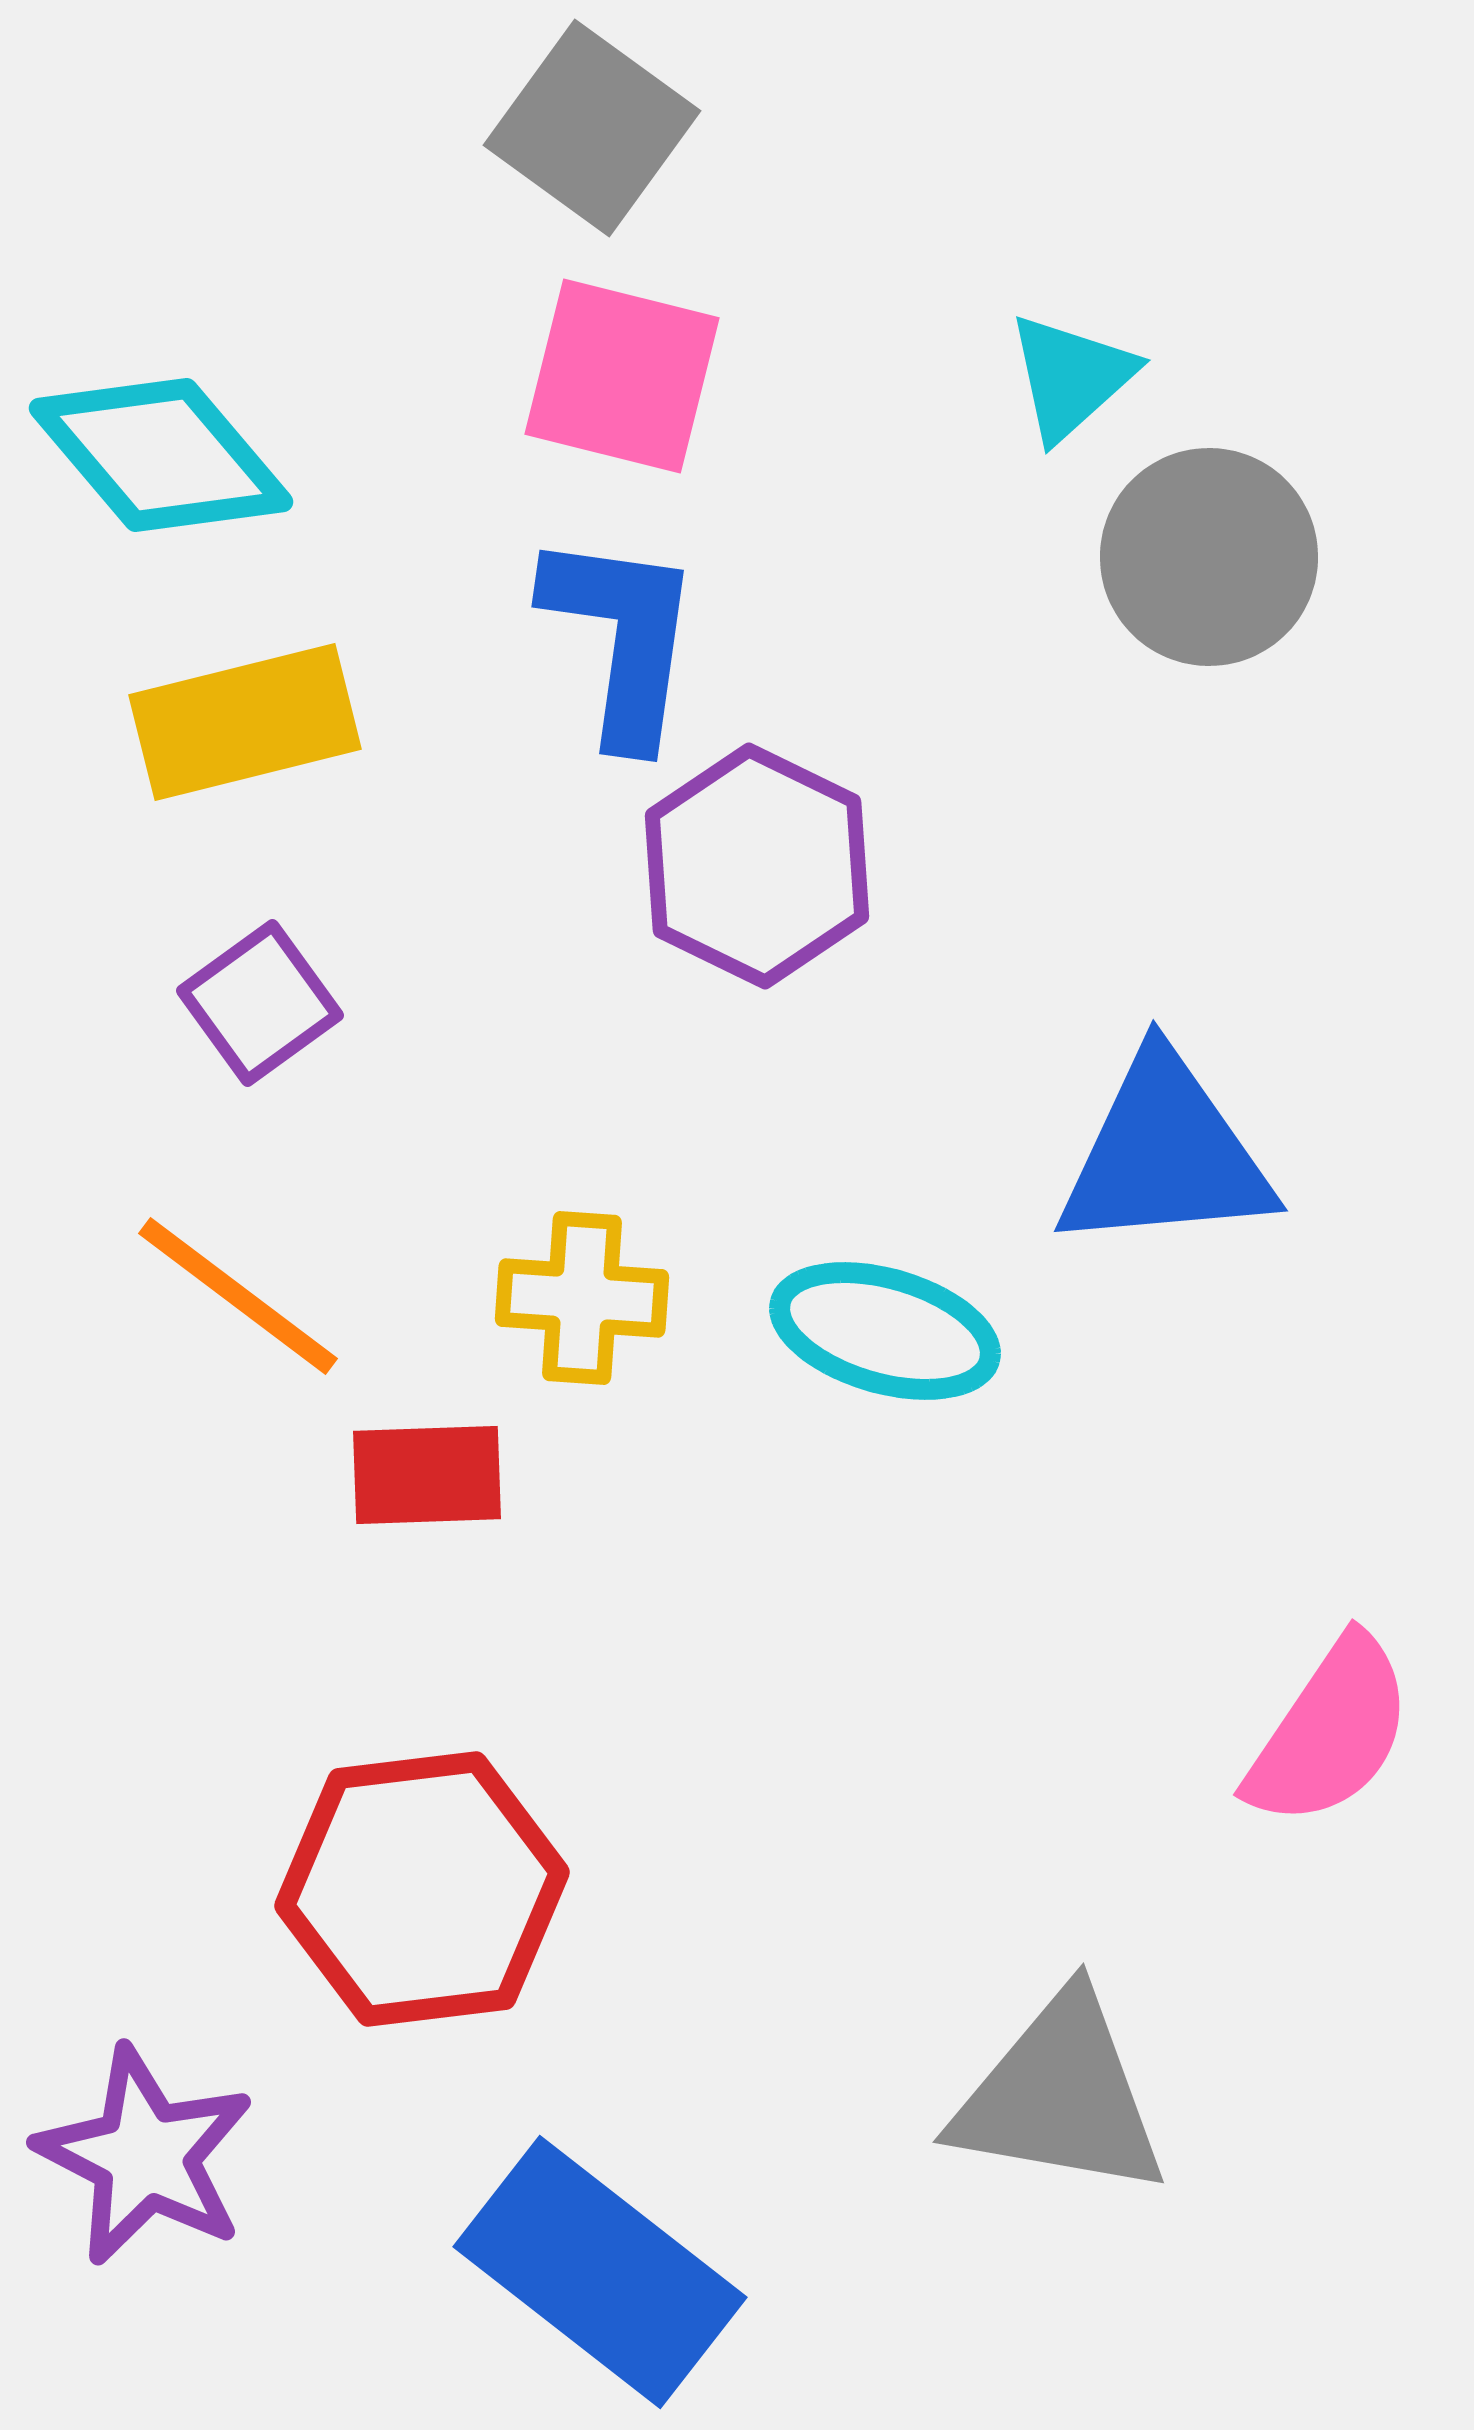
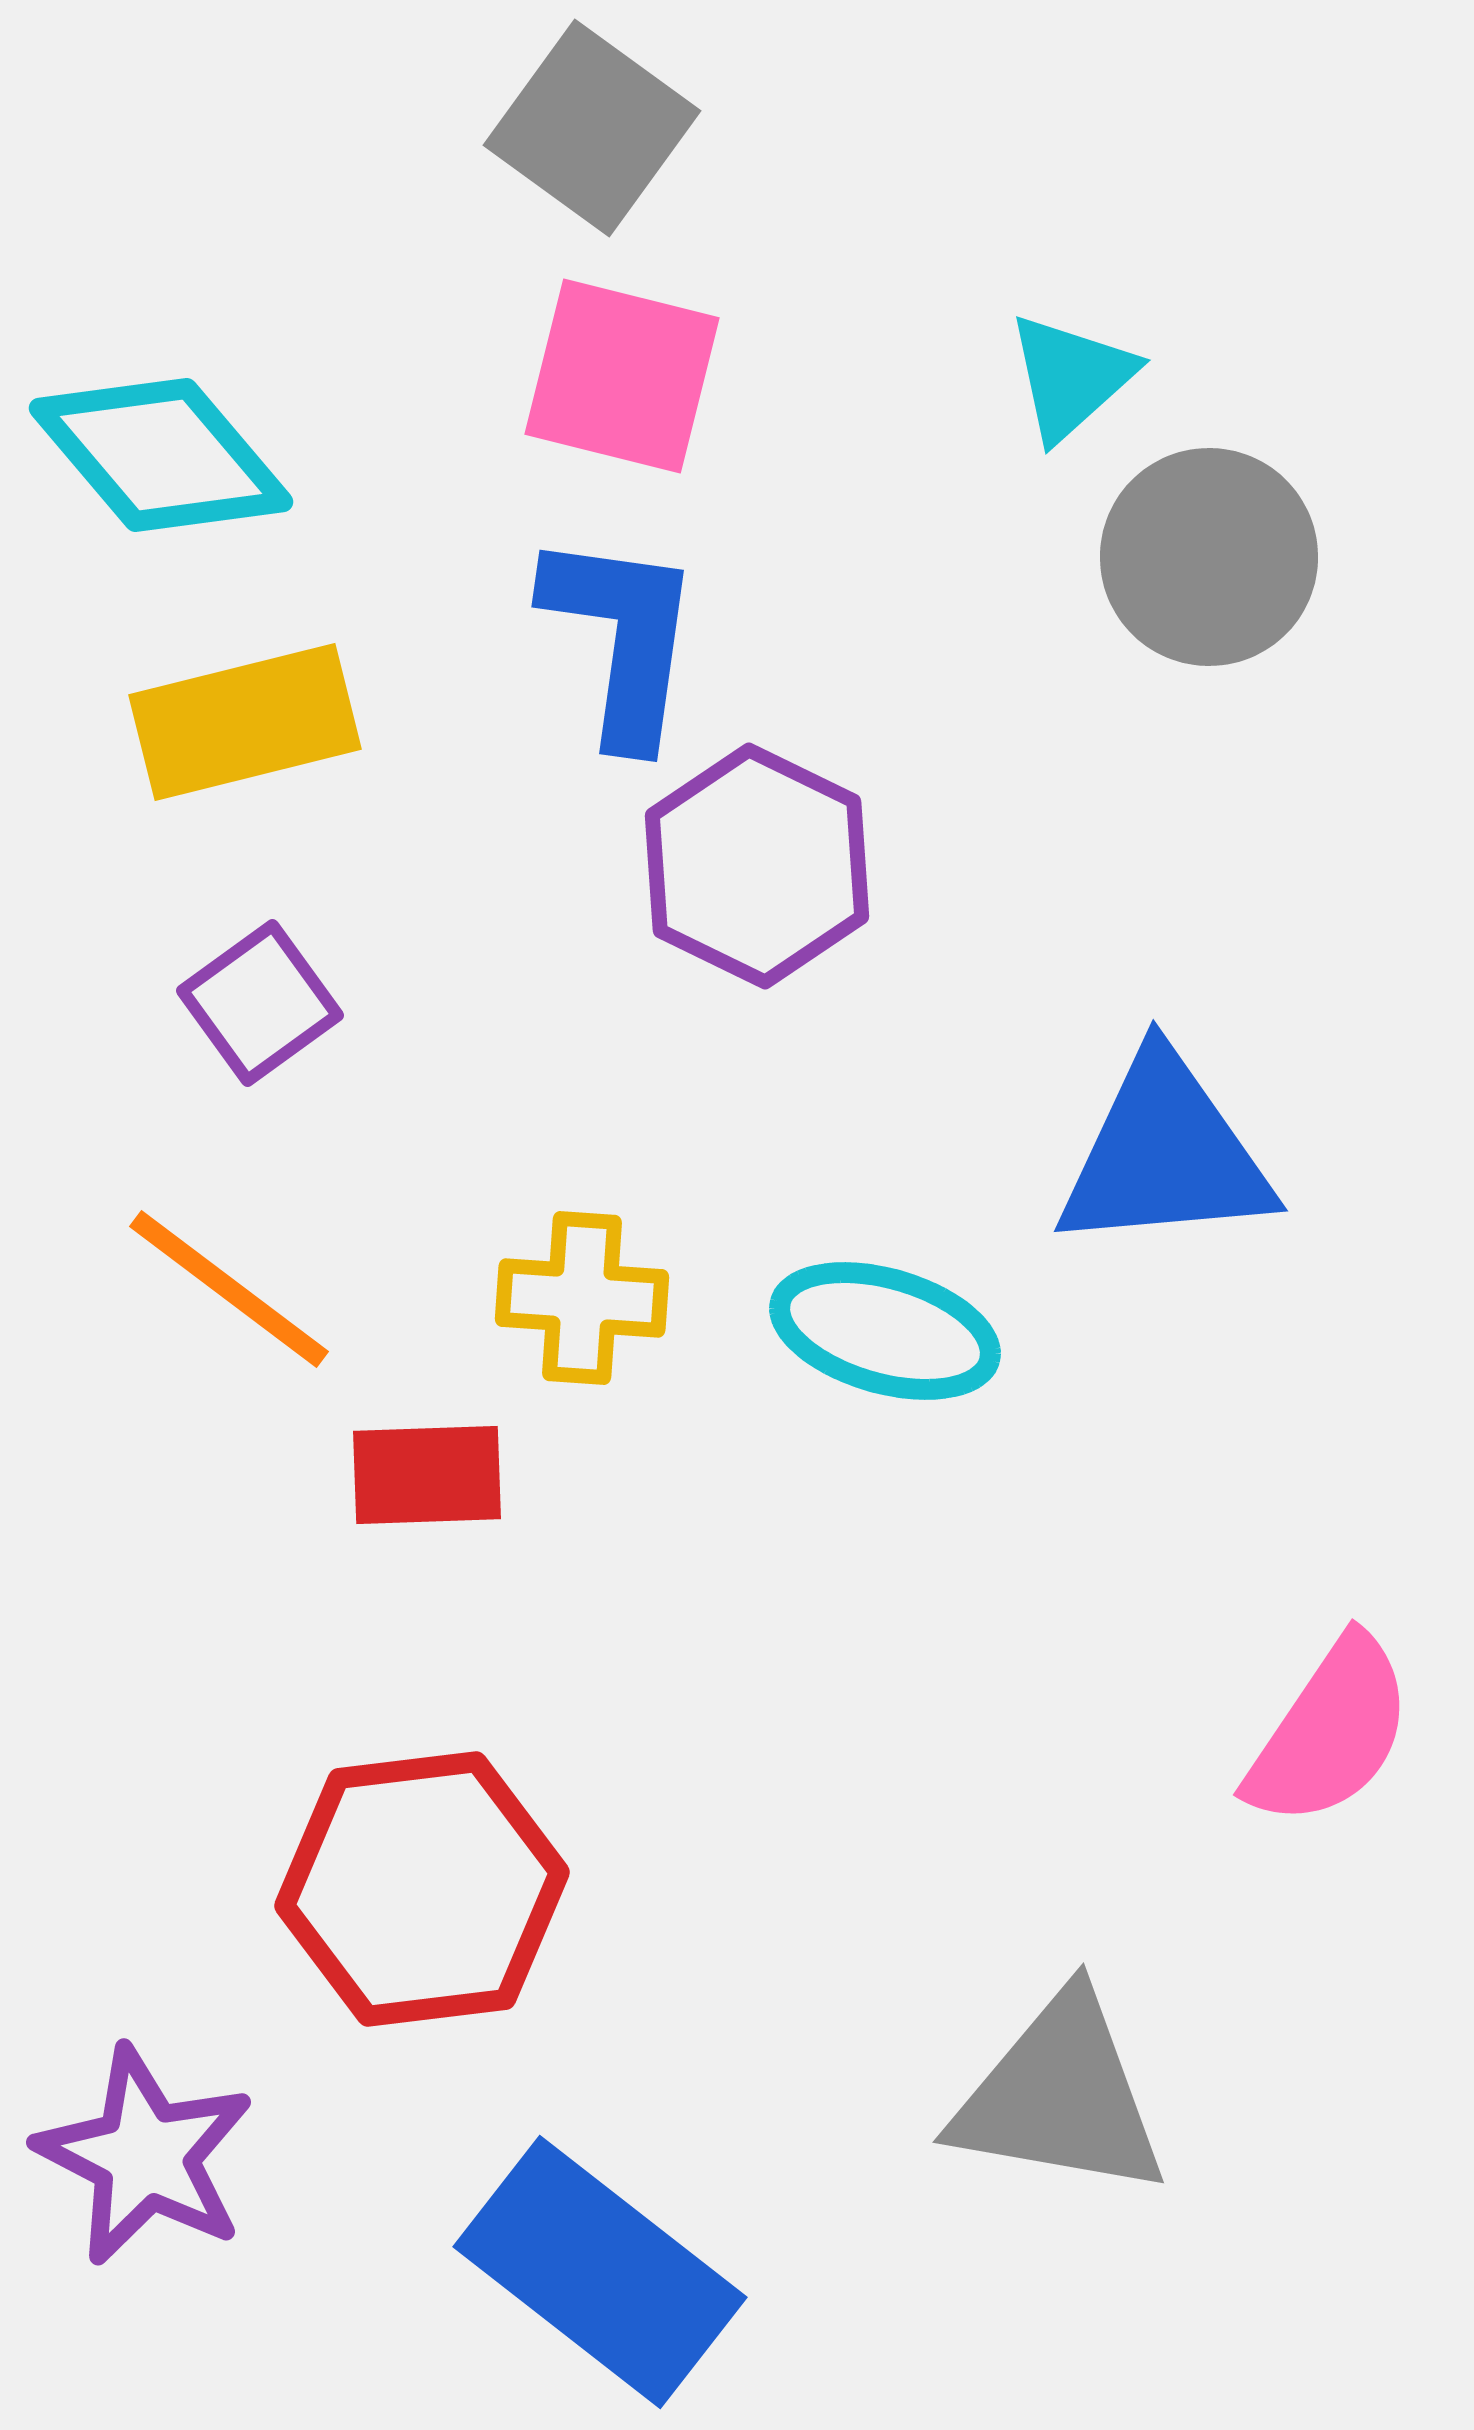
orange line: moved 9 px left, 7 px up
